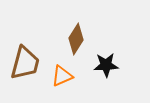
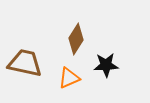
brown trapezoid: rotated 93 degrees counterclockwise
orange triangle: moved 7 px right, 2 px down
